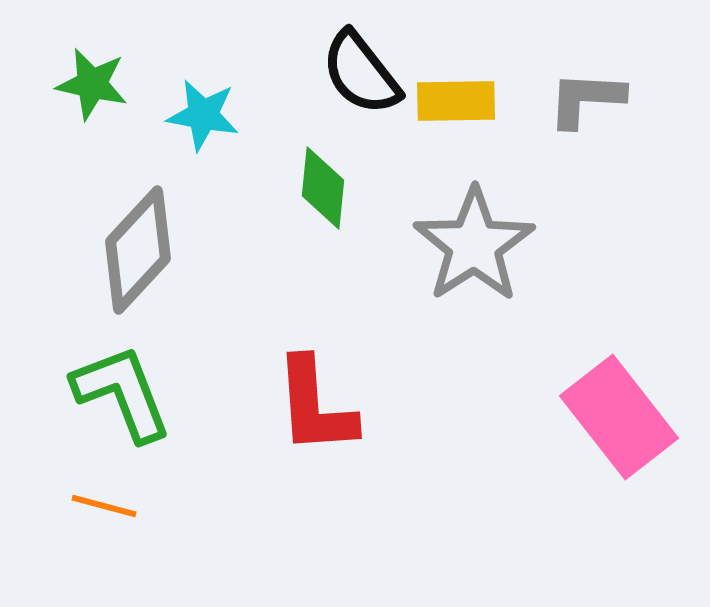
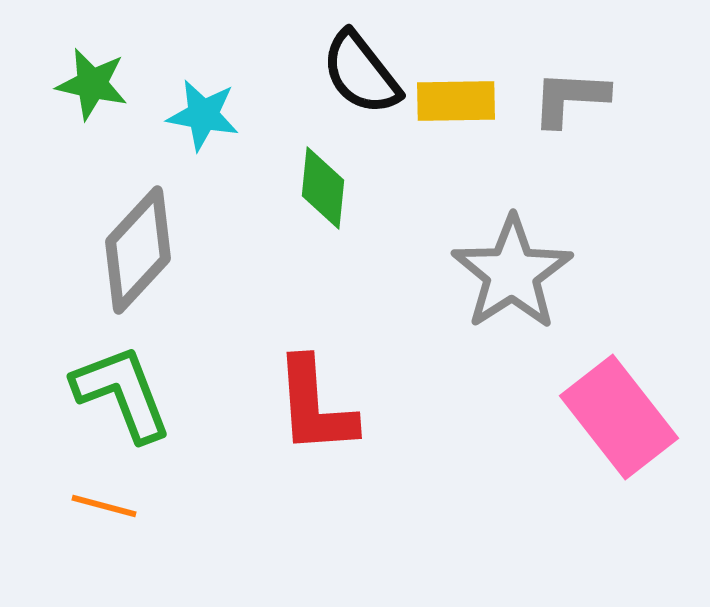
gray L-shape: moved 16 px left, 1 px up
gray star: moved 38 px right, 28 px down
